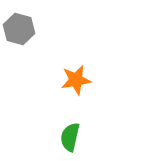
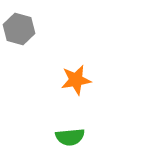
green semicircle: rotated 108 degrees counterclockwise
